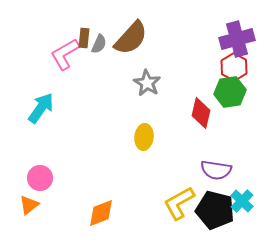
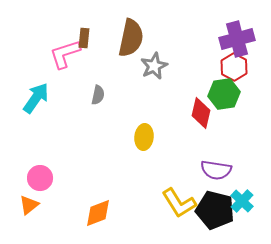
brown semicircle: rotated 30 degrees counterclockwise
gray semicircle: moved 1 px left, 51 px down; rotated 12 degrees counterclockwise
pink L-shape: rotated 12 degrees clockwise
gray star: moved 7 px right, 17 px up; rotated 16 degrees clockwise
green hexagon: moved 6 px left, 2 px down
cyan arrow: moved 5 px left, 10 px up
yellow L-shape: rotated 93 degrees counterclockwise
orange diamond: moved 3 px left
